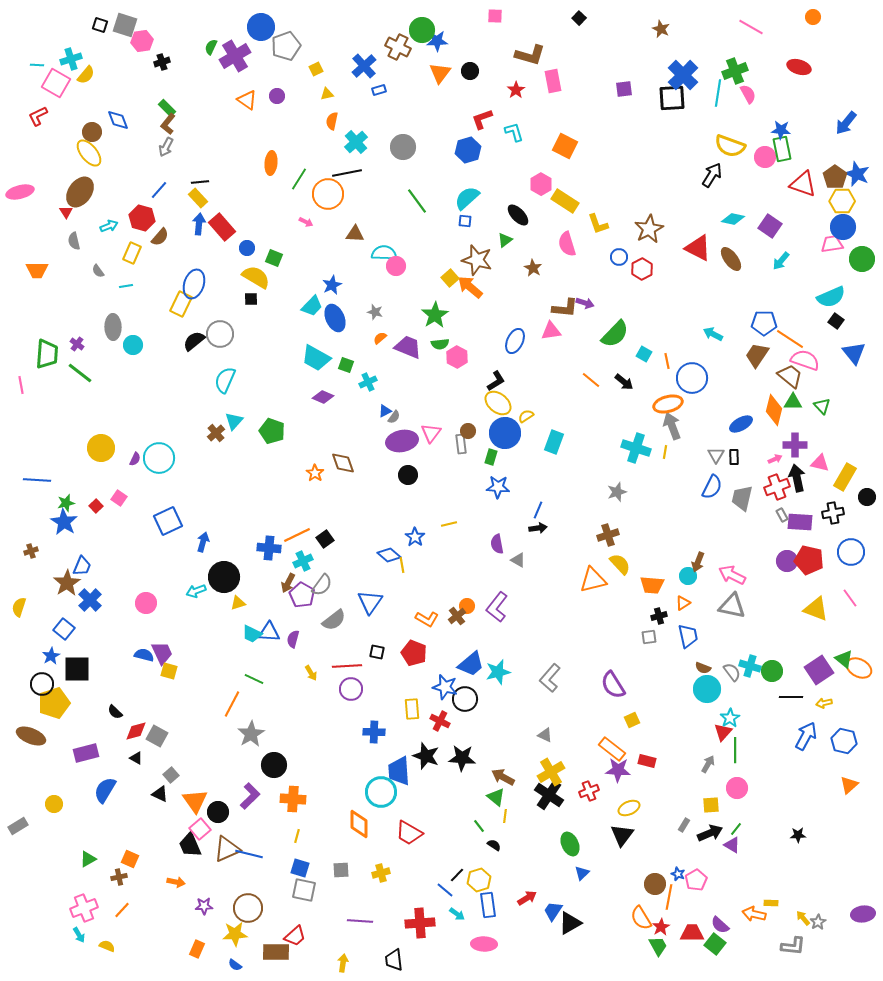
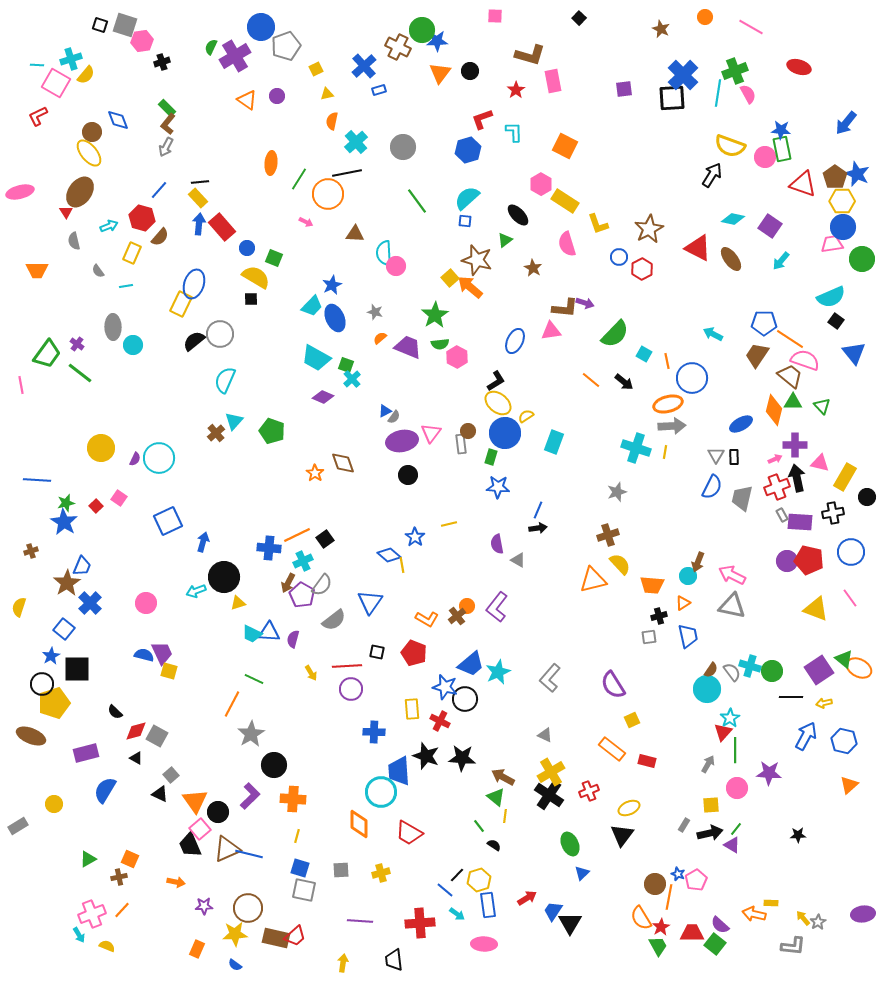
orange circle at (813, 17): moved 108 px left
cyan L-shape at (514, 132): rotated 15 degrees clockwise
cyan semicircle at (384, 253): rotated 95 degrees counterclockwise
green trapezoid at (47, 354): rotated 32 degrees clockwise
cyan cross at (368, 382): moved 16 px left, 3 px up; rotated 18 degrees counterclockwise
gray arrow at (672, 426): rotated 108 degrees clockwise
blue cross at (90, 600): moved 3 px down
brown semicircle at (703, 668): moved 8 px right, 2 px down; rotated 77 degrees counterclockwise
cyan star at (498, 672): rotated 10 degrees counterclockwise
purple star at (618, 770): moved 151 px right, 3 px down
black arrow at (710, 833): rotated 10 degrees clockwise
pink cross at (84, 908): moved 8 px right, 6 px down
black triangle at (570, 923): rotated 30 degrees counterclockwise
brown rectangle at (276, 952): moved 14 px up; rotated 12 degrees clockwise
